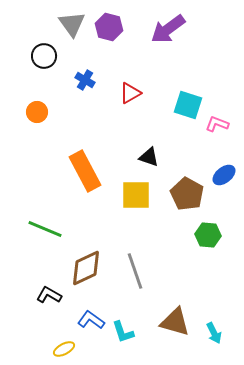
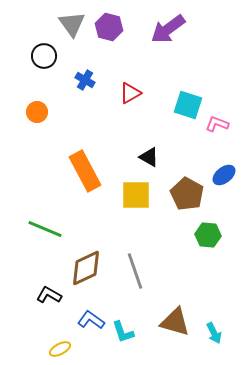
black triangle: rotated 10 degrees clockwise
yellow ellipse: moved 4 px left
